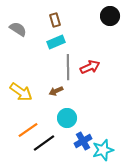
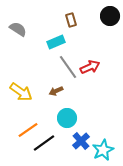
brown rectangle: moved 16 px right
gray line: rotated 35 degrees counterclockwise
blue cross: moved 2 px left; rotated 12 degrees counterclockwise
cyan star: rotated 10 degrees counterclockwise
